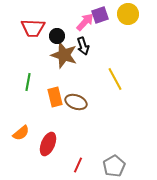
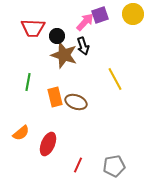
yellow circle: moved 5 px right
gray pentagon: rotated 20 degrees clockwise
